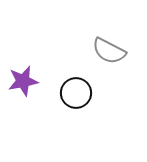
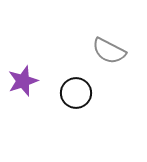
purple star: rotated 8 degrees counterclockwise
